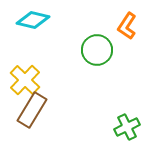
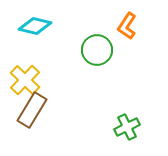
cyan diamond: moved 2 px right, 6 px down
